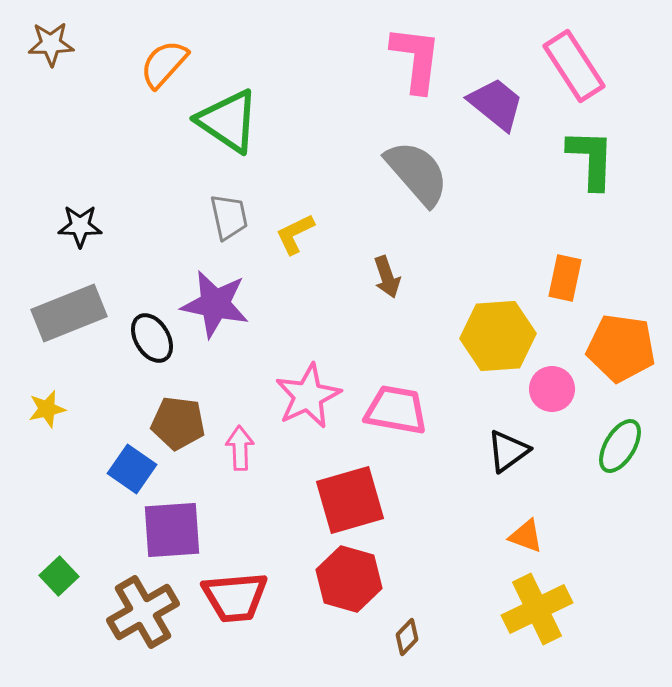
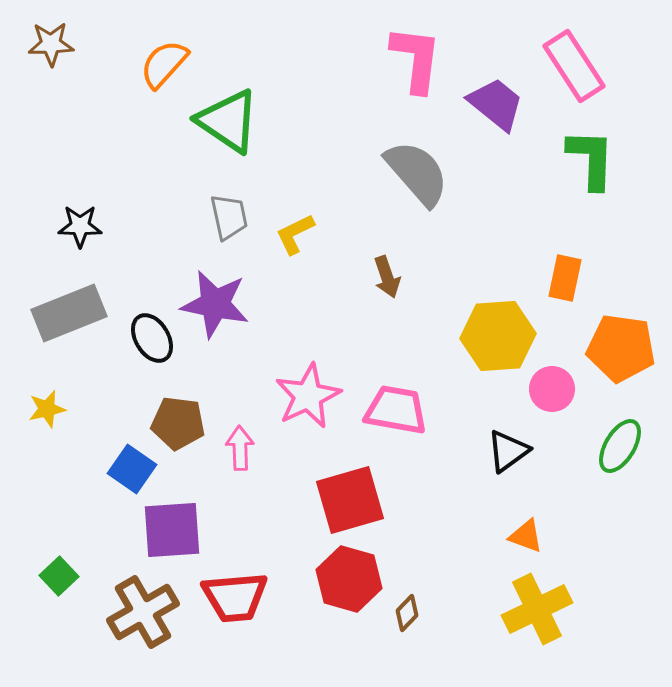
brown diamond: moved 24 px up
